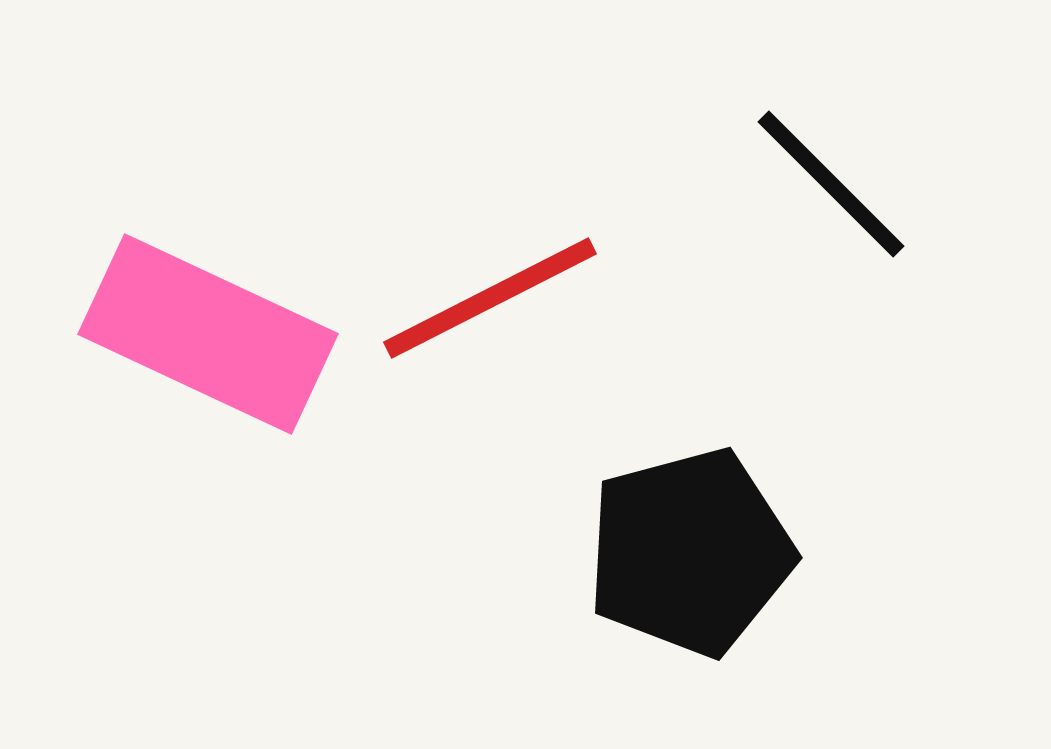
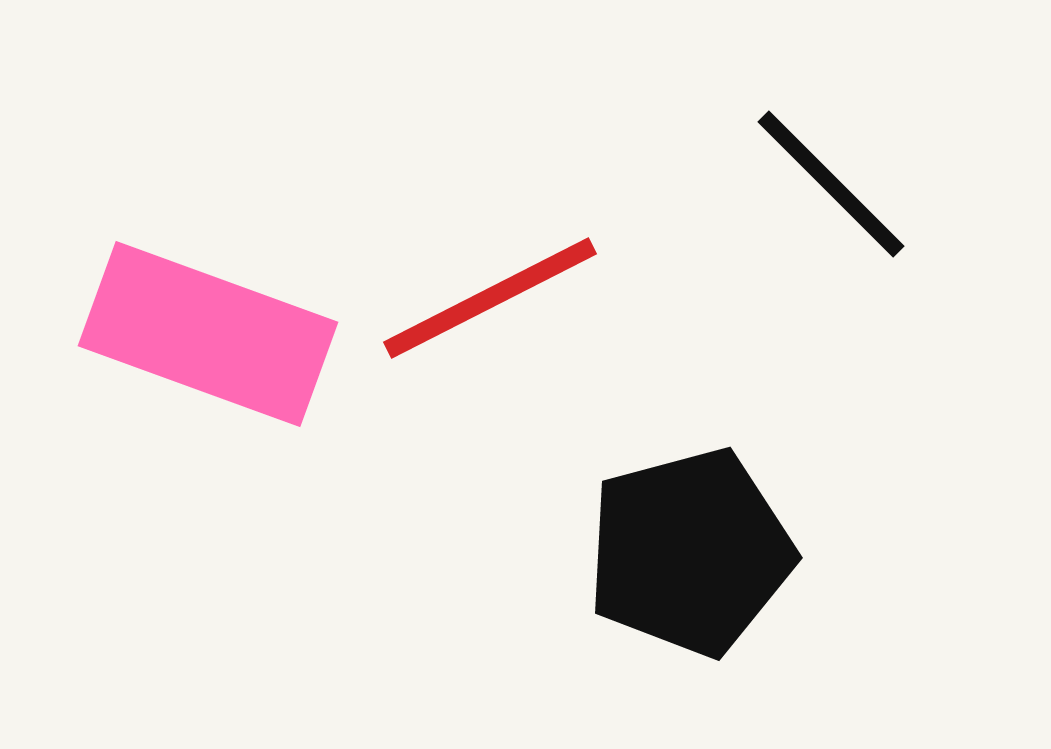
pink rectangle: rotated 5 degrees counterclockwise
